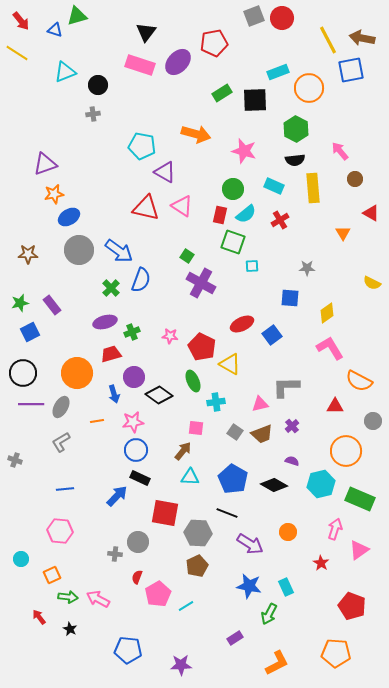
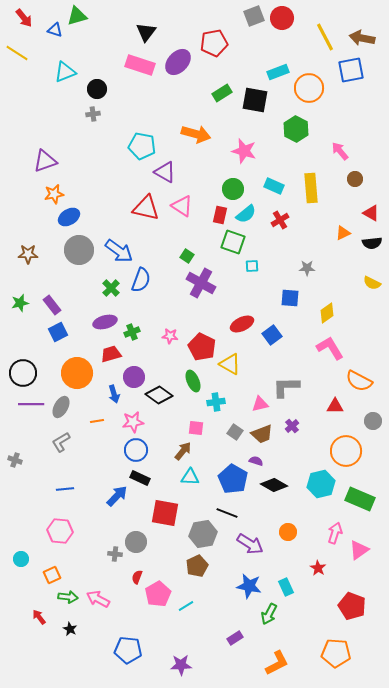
red arrow at (21, 21): moved 3 px right, 3 px up
yellow line at (328, 40): moved 3 px left, 3 px up
black circle at (98, 85): moved 1 px left, 4 px down
black square at (255, 100): rotated 12 degrees clockwise
black semicircle at (295, 160): moved 77 px right, 83 px down
purple triangle at (45, 164): moved 3 px up
yellow rectangle at (313, 188): moved 2 px left
orange triangle at (343, 233): rotated 35 degrees clockwise
blue square at (30, 332): moved 28 px right
purple semicircle at (292, 461): moved 36 px left
pink arrow at (335, 529): moved 4 px down
gray hexagon at (198, 533): moved 5 px right, 1 px down; rotated 12 degrees counterclockwise
gray circle at (138, 542): moved 2 px left
red star at (321, 563): moved 3 px left, 5 px down
